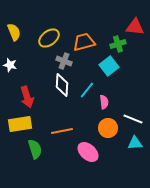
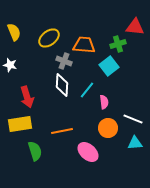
orange trapezoid: moved 3 px down; rotated 20 degrees clockwise
green semicircle: moved 2 px down
